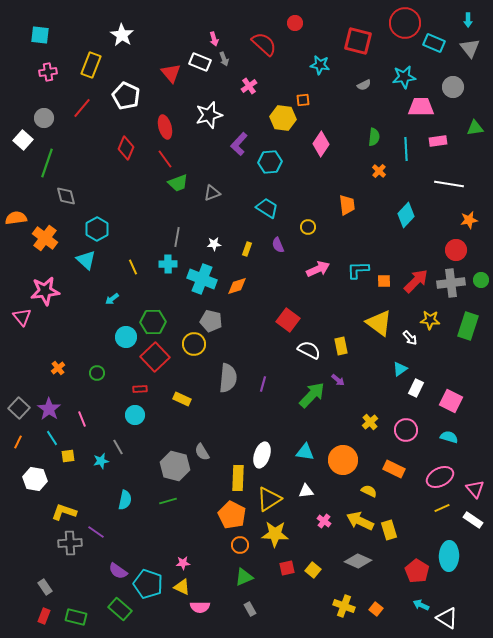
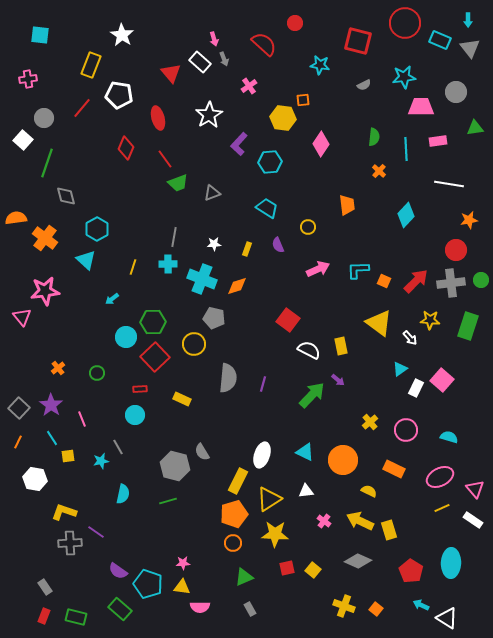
cyan rectangle at (434, 43): moved 6 px right, 3 px up
white rectangle at (200, 62): rotated 20 degrees clockwise
pink cross at (48, 72): moved 20 px left, 7 px down
gray circle at (453, 87): moved 3 px right, 5 px down
white pentagon at (126, 96): moved 7 px left, 1 px up; rotated 16 degrees counterclockwise
white star at (209, 115): rotated 16 degrees counterclockwise
red ellipse at (165, 127): moved 7 px left, 9 px up
gray line at (177, 237): moved 3 px left
yellow line at (133, 267): rotated 42 degrees clockwise
orange square at (384, 281): rotated 24 degrees clockwise
gray pentagon at (211, 321): moved 3 px right, 3 px up
pink square at (451, 401): moved 9 px left, 21 px up; rotated 15 degrees clockwise
purple star at (49, 409): moved 2 px right, 4 px up
cyan triangle at (305, 452): rotated 18 degrees clockwise
yellow rectangle at (238, 478): moved 3 px down; rotated 25 degrees clockwise
cyan semicircle at (125, 500): moved 2 px left, 6 px up
orange pentagon at (232, 515): moved 2 px right, 1 px up; rotated 28 degrees clockwise
orange circle at (240, 545): moved 7 px left, 2 px up
cyan ellipse at (449, 556): moved 2 px right, 7 px down
red pentagon at (417, 571): moved 6 px left
yellow triangle at (182, 587): rotated 18 degrees counterclockwise
